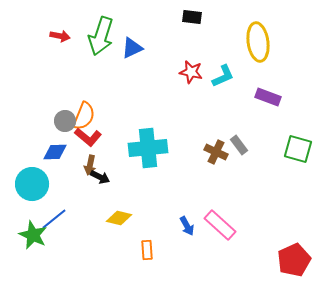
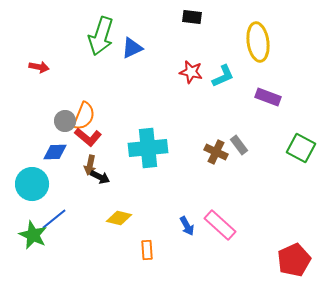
red arrow: moved 21 px left, 31 px down
green square: moved 3 px right, 1 px up; rotated 12 degrees clockwise
